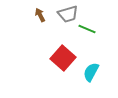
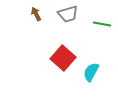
brown arrow: moved 4 px left, 1 px up
green line: moved 15 px right, 5 px up; rotated 12 degrees counterclockwise
